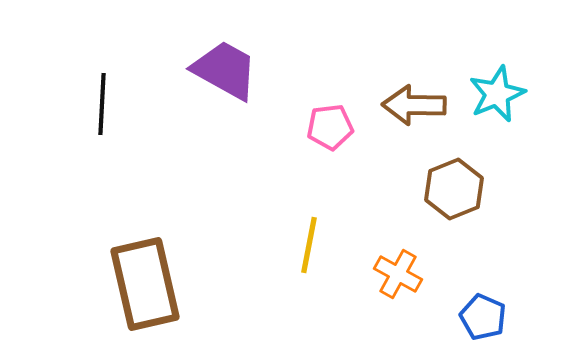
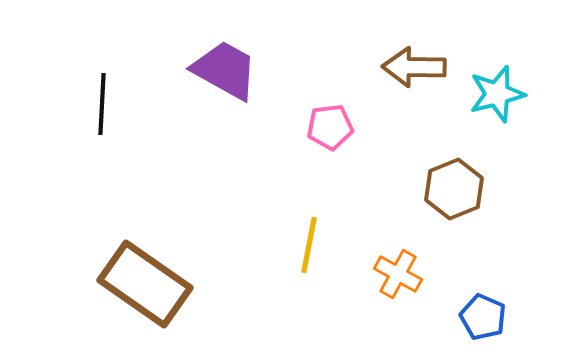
cyan star: rotated 8 degrees clockwise
brown arrow: moved 38 px up
brown rectangle: rotated 42 degrees counterclockwise
